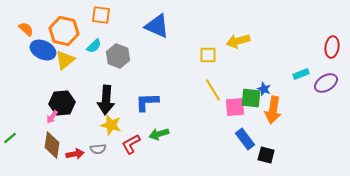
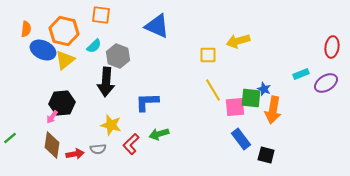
orange semicircle: rotated 56 degrees clockwise
black arrow: moved 18 px up
blue rectangle: moved 4 px left
red L-shape: rotated 15 degrees counterclockwise
